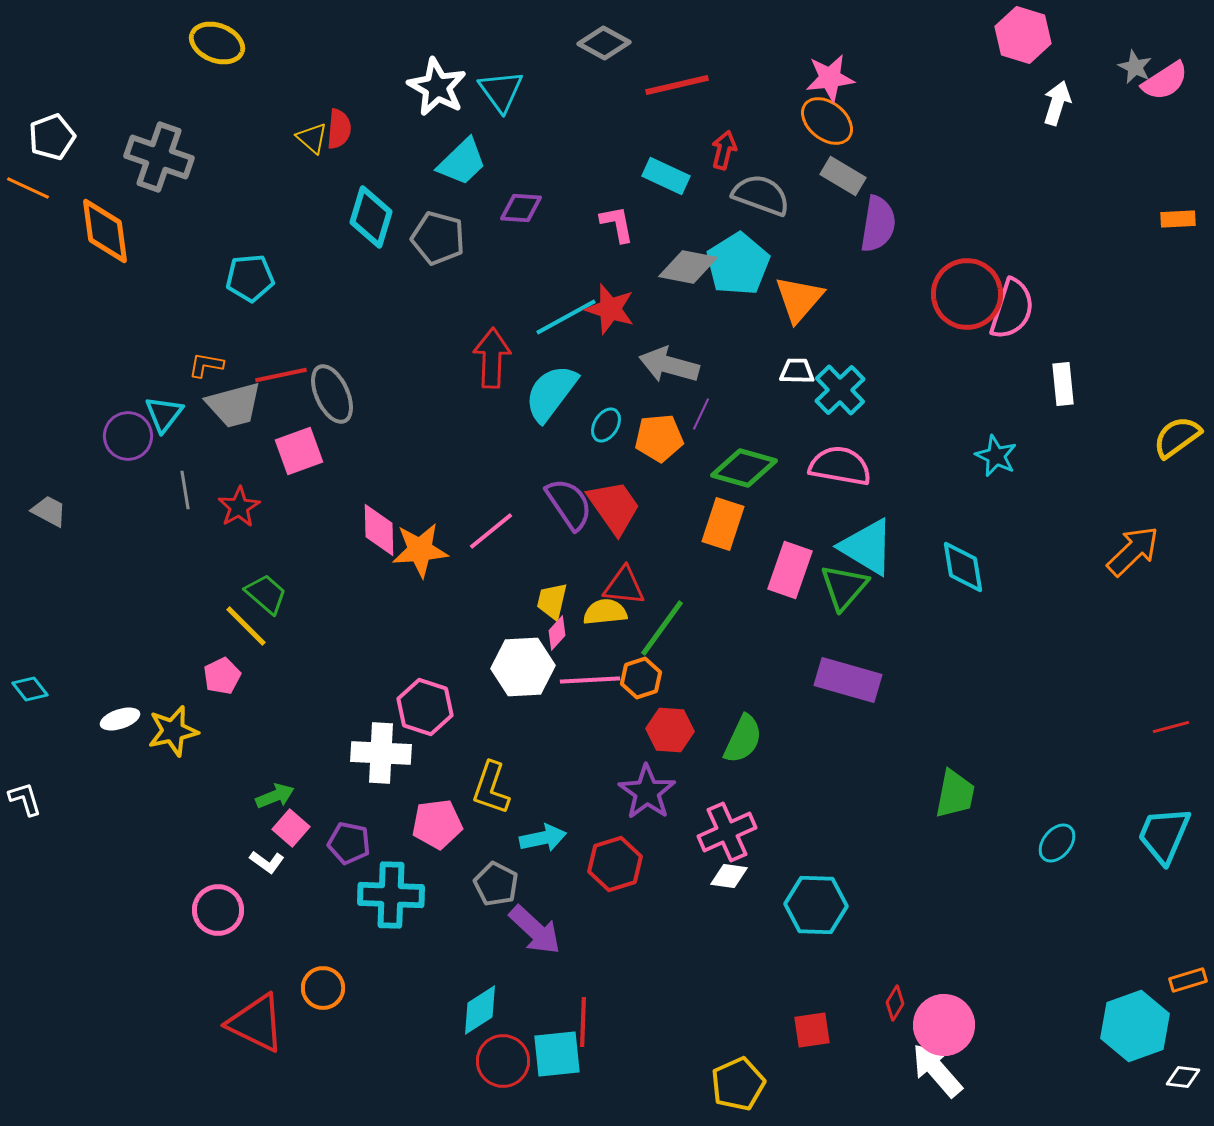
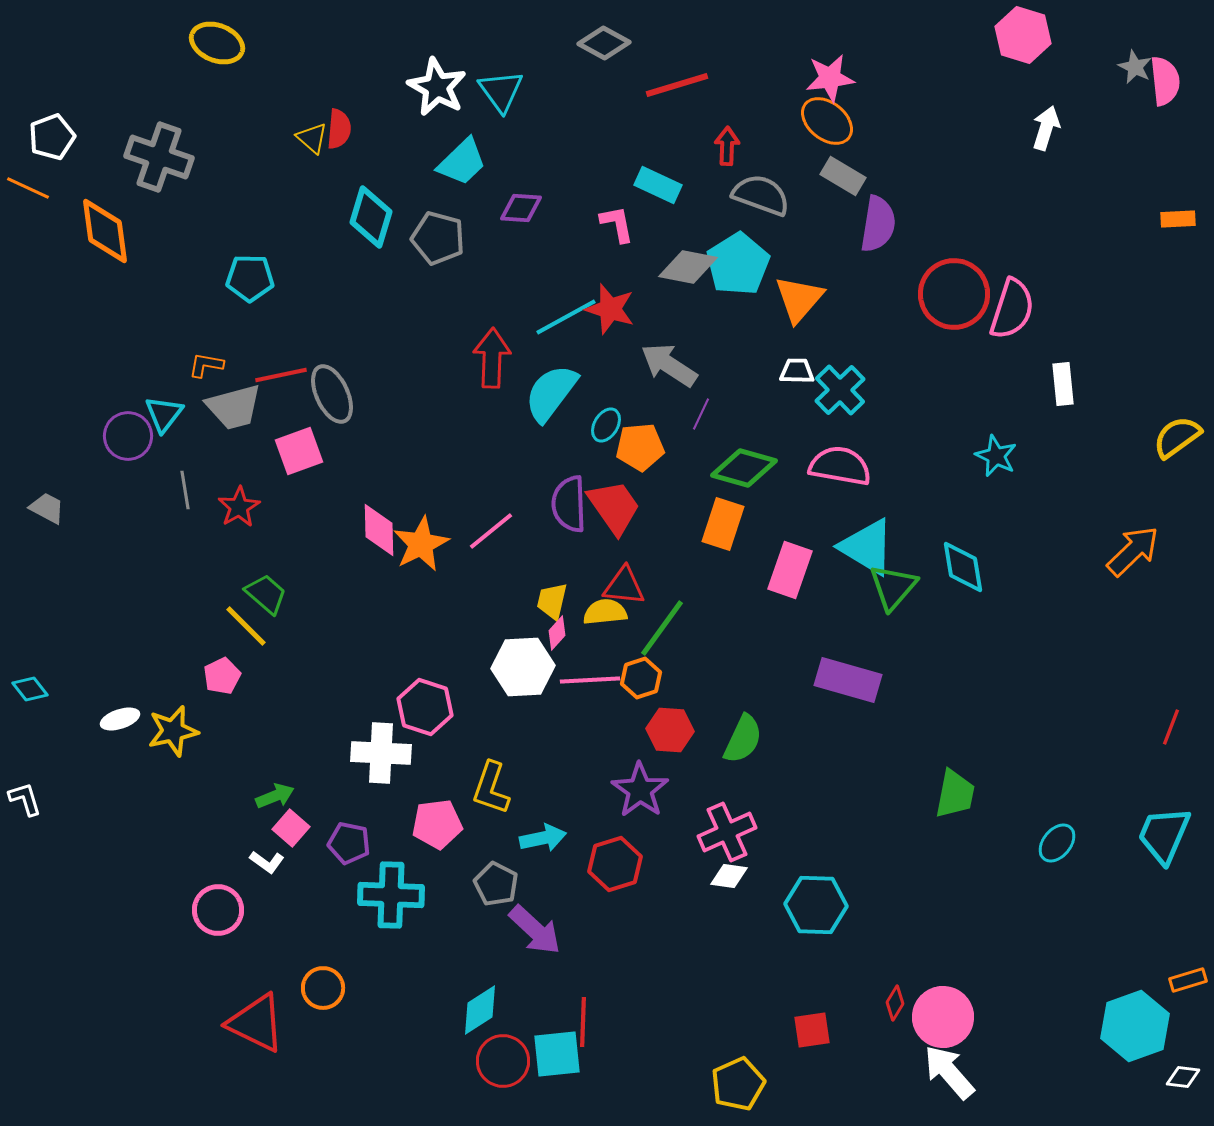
pink semicircle at (1165, 81): rotated 63 degrees counterclockwise
red line at (677, 85): rotated 4 degrees counterclockwise
white arrow at (1057, 103): moved 11 px left, 25 px down
red arrow at (724, 150): moved 3 px right, 4 px up; rotated 12 degrees counterclockwise
cyan rectangle at (666, 176): moved 8 px left, 9 px down
cyan pentagon at (250, 278): rotated 6 degrees clockwise
red circle at (967, 294): moved 13 px left
gray arrow at (669, 365): rotated 18 degrees clockwise
gray trapezoid at (234, 405): moved 2 px down
orange pentagon at (659, 438): moved 19 px left, 9 px down
purple semicircle at (569, 504): rotated 148 degrees counterclockwise
gray trapezoid at (49, 511): moved 2 px left, 3 px up
orange star at (420, 550): moved 1 px right, 6 px up; rotated 22 degrees counterclockwise
green triangle at (844, 587): moved 49 px right
red line at (1171, 727): rotated 54 degrees counterclockwise
purple star at (647, 792): moved 7 px left, 2 px up
pink circle at (944, 1025): moved 1 px left, 8 px up
white arrow at (937, 1070): moved 12 px right, 2 px down
